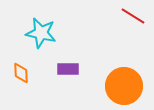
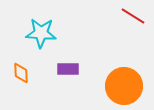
cyan star: rotated 8 degrees counterclockwise
